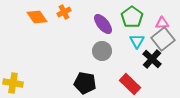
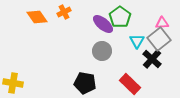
green pentagon: moved 12 px left
purple ellipse: rotated 10 degrees counterclockwise
gray square: moved 4 px left
